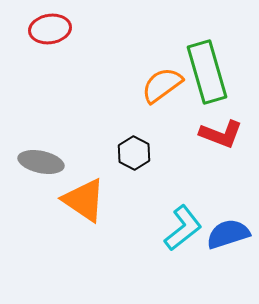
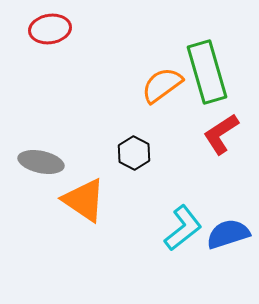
red L-shape: rotated 126 degrees clockwise
